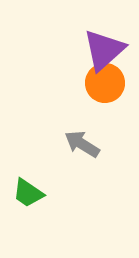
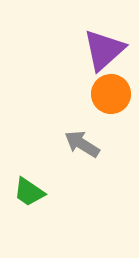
orange circle: moved 6 px right, 11 px down
green trapezoid: moved 1 px right, 1 px up
